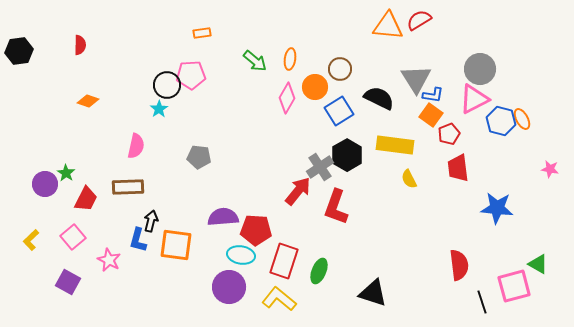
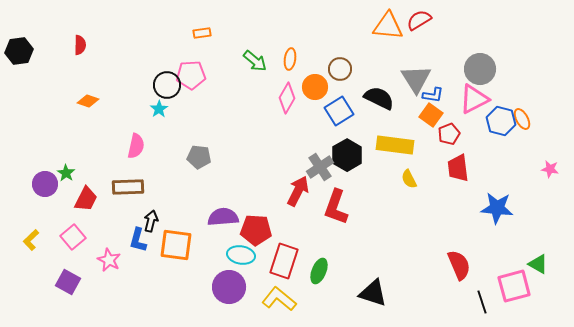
red arrow at (298, 191): rotated 12 degrees counterclockwise
red semicircle at (459, 265): rotated 16 degrees counterclockwise
